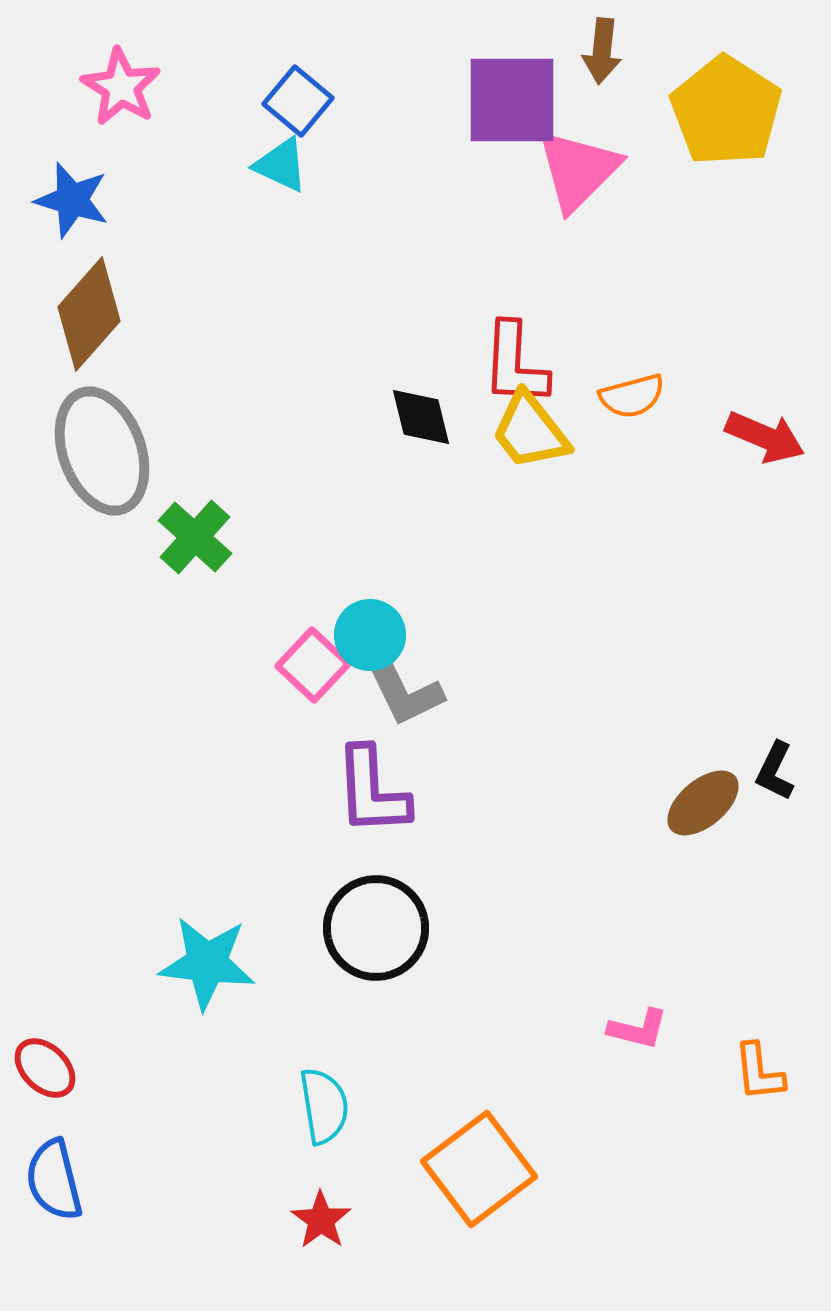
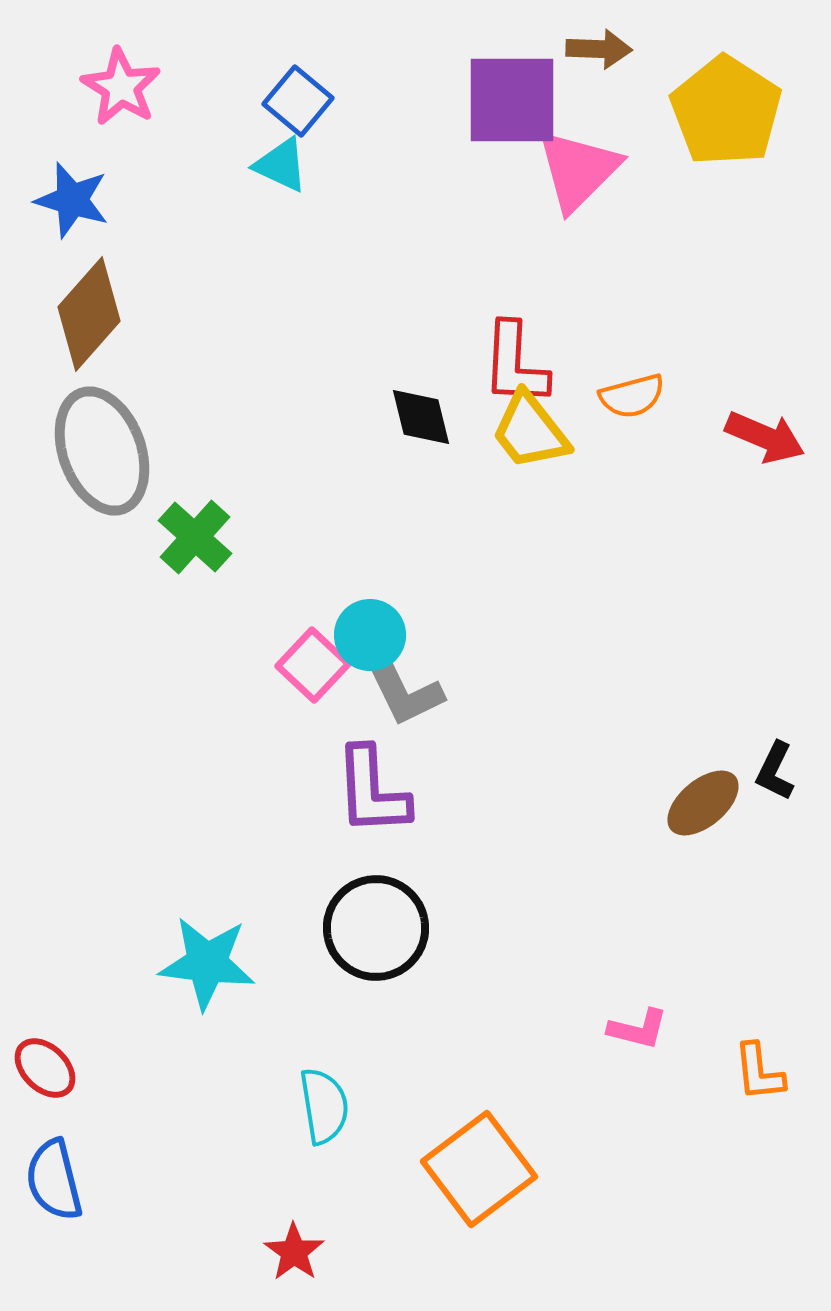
brown arrow: moved 3 px left, 2 px up; rotated 94 degrees counterclockwise
red star: moved 27 px left, 32 px down
